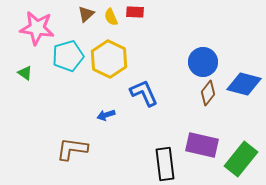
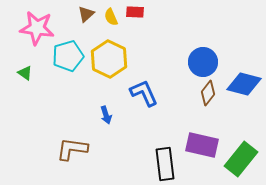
blue arrow: rotated 90 degrees counterclockwise
